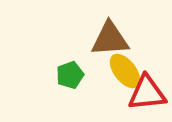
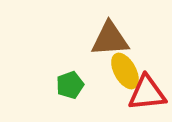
yellow ellipse: rotated 9 degrees clockwise
green pentagon: moved 10 px down
